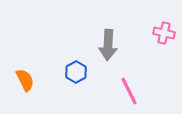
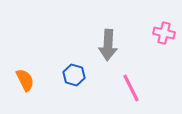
blue hexagon: moved 2 px left, 3 px down; rotated 15 degrees counterclockwise
pink line: moved 2 px right, 3 px up
